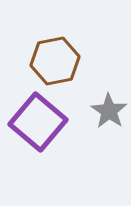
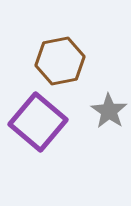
brown hexagon: moved 5 px right
